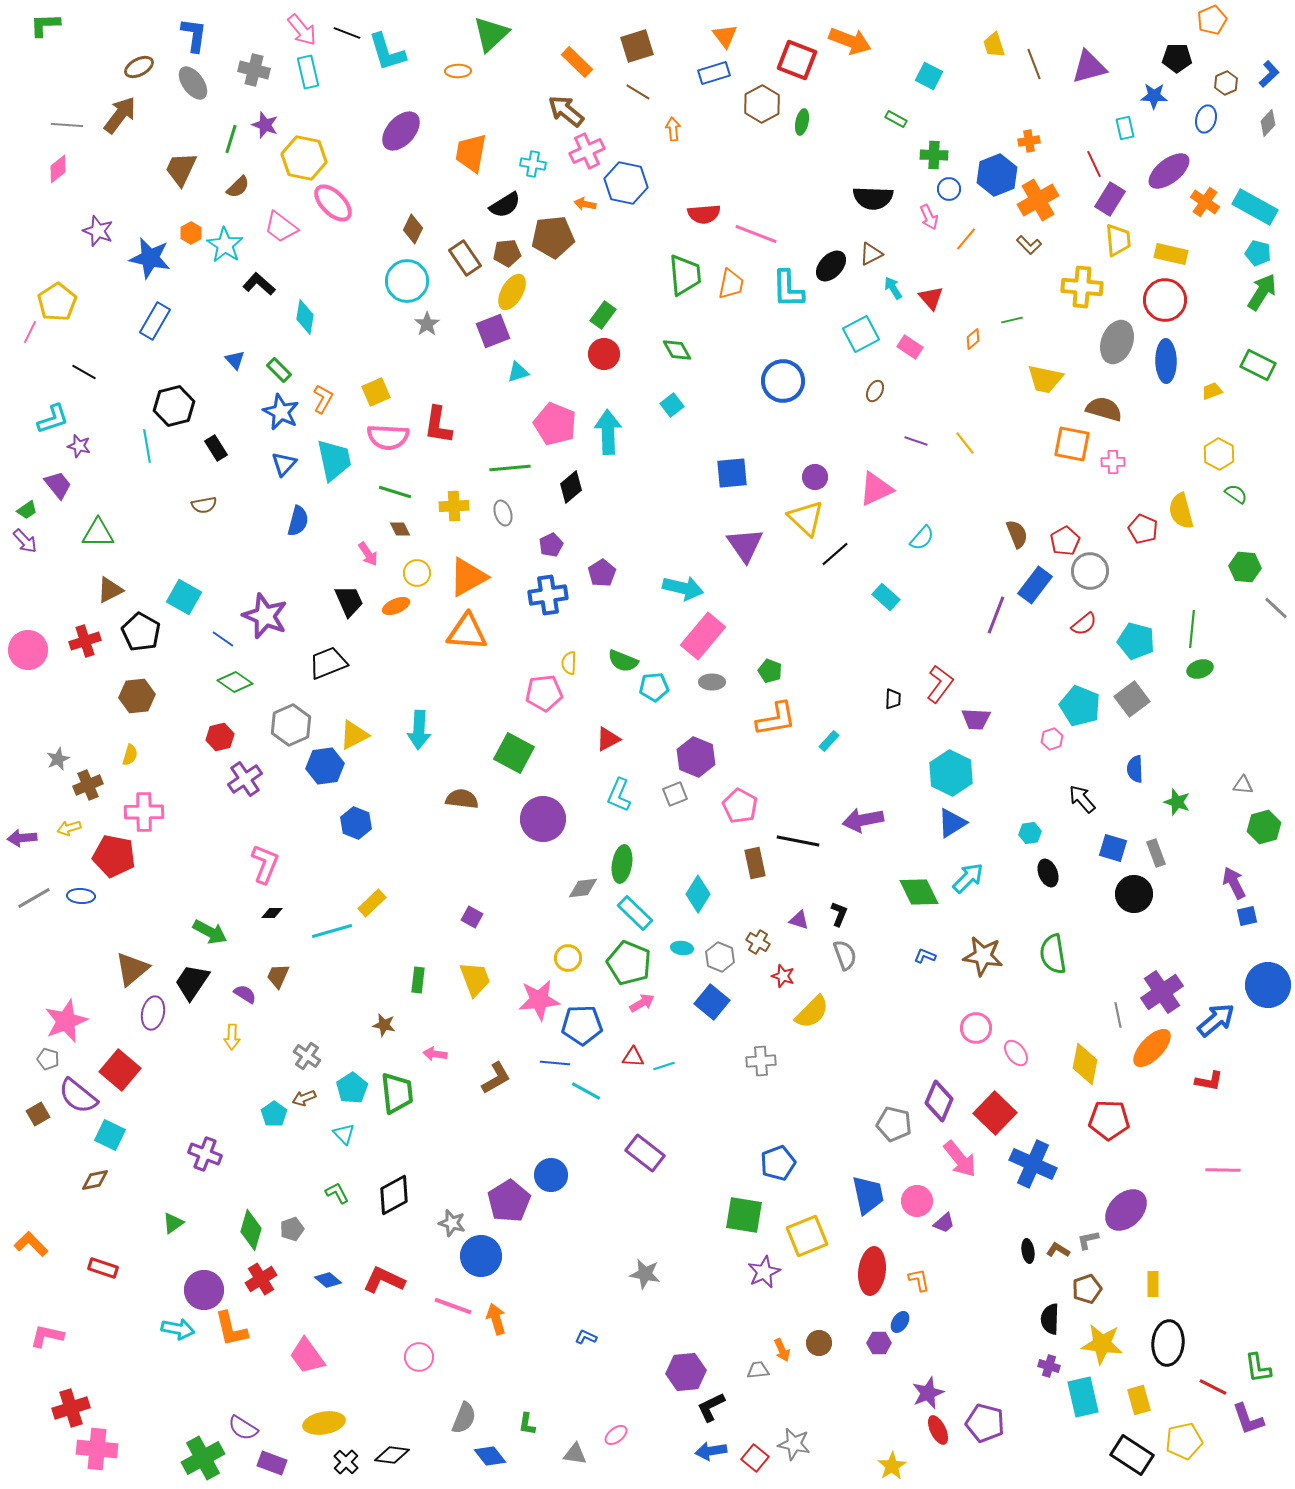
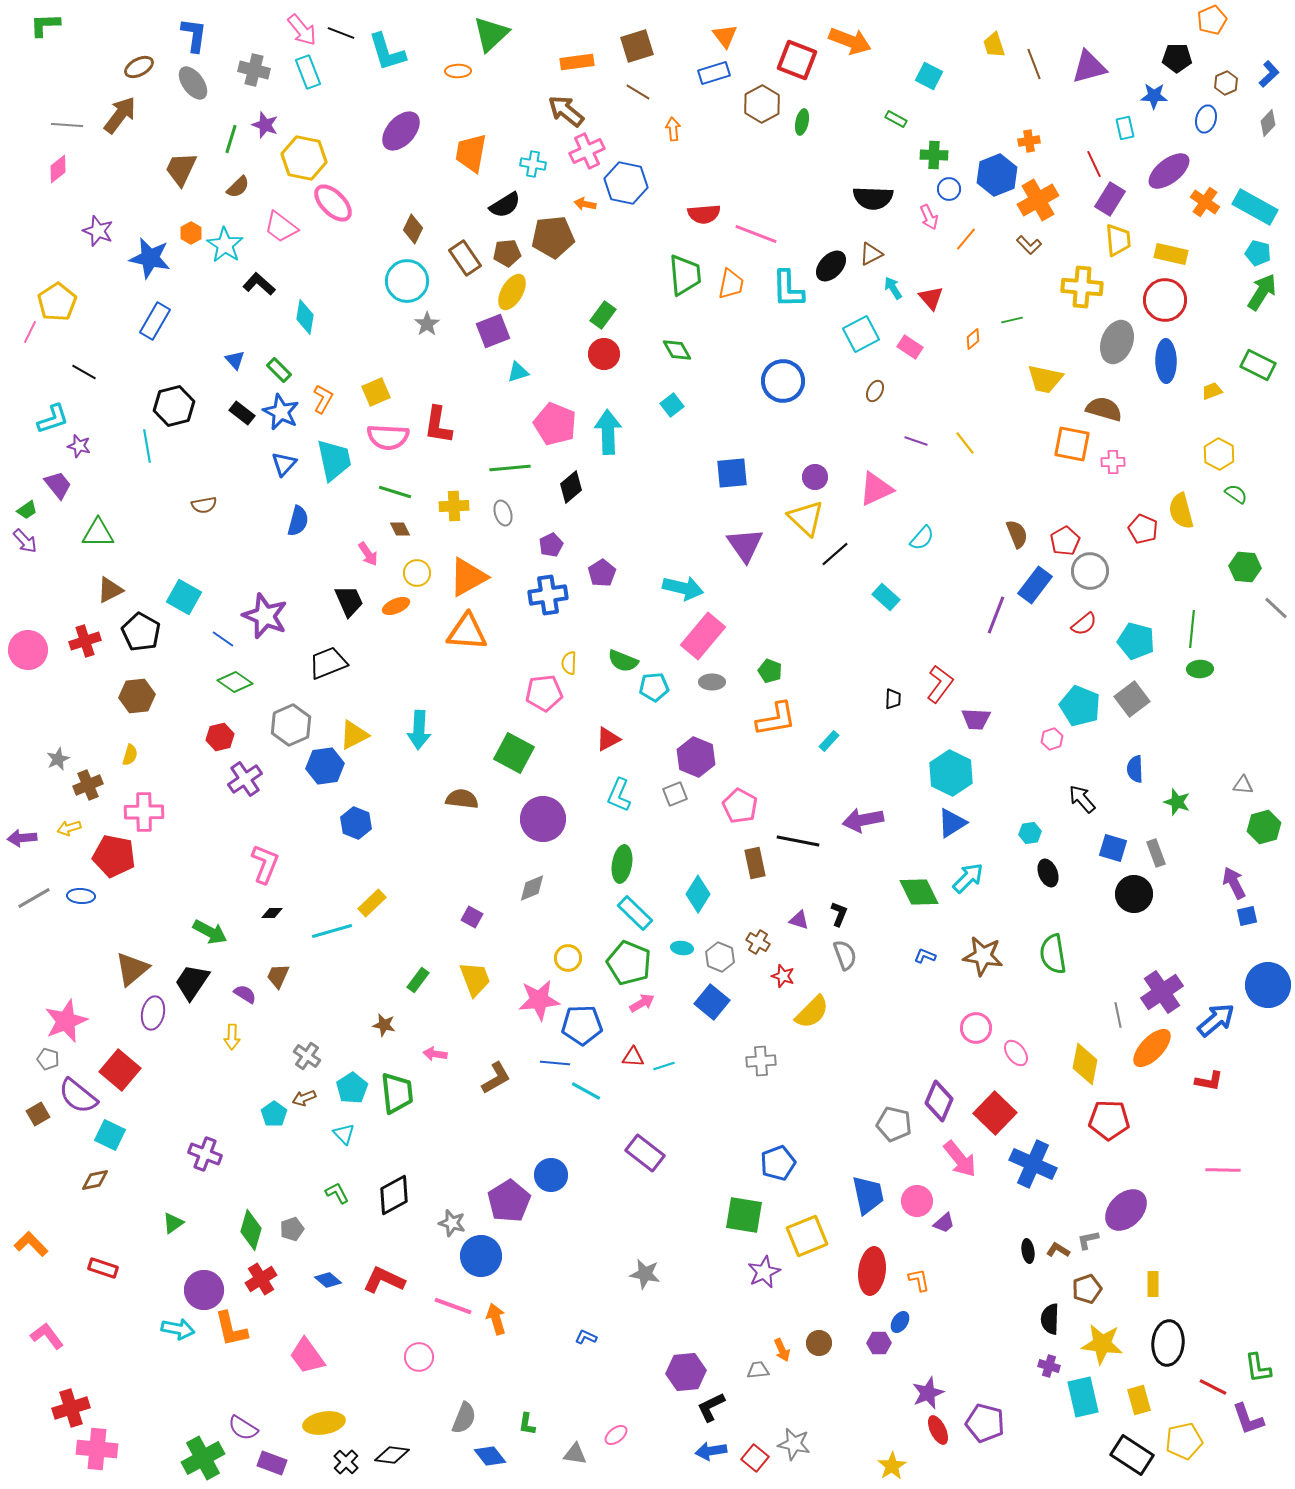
black line at (347, 33): moved 6 px left
orange rectangle at (577, 62): rotated 52 degrees counterclockwise
cyan rectangle at (308, 72): rotated 8 degrees counterclockwise
black rectangle at (216, 448): moved 26 px right, 35 px up; rotated 20 degrees counterclockwise
green ellipse at (1200, 669): rotated 15 degrees clockwise
gray diamond at (583, 888): moved 51 px left; rotated 16 degrees counterclockwise
green rectangle at (418, 980): rotated 30 degrees clockwise
pink L-shape at (47, 1336): rotated 40 degrees clockwise
